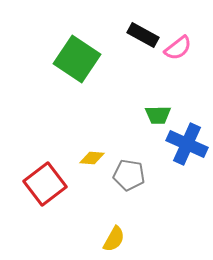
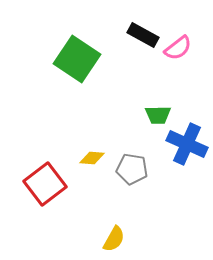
gray pentagon: moved 3 px right, 6 px up
